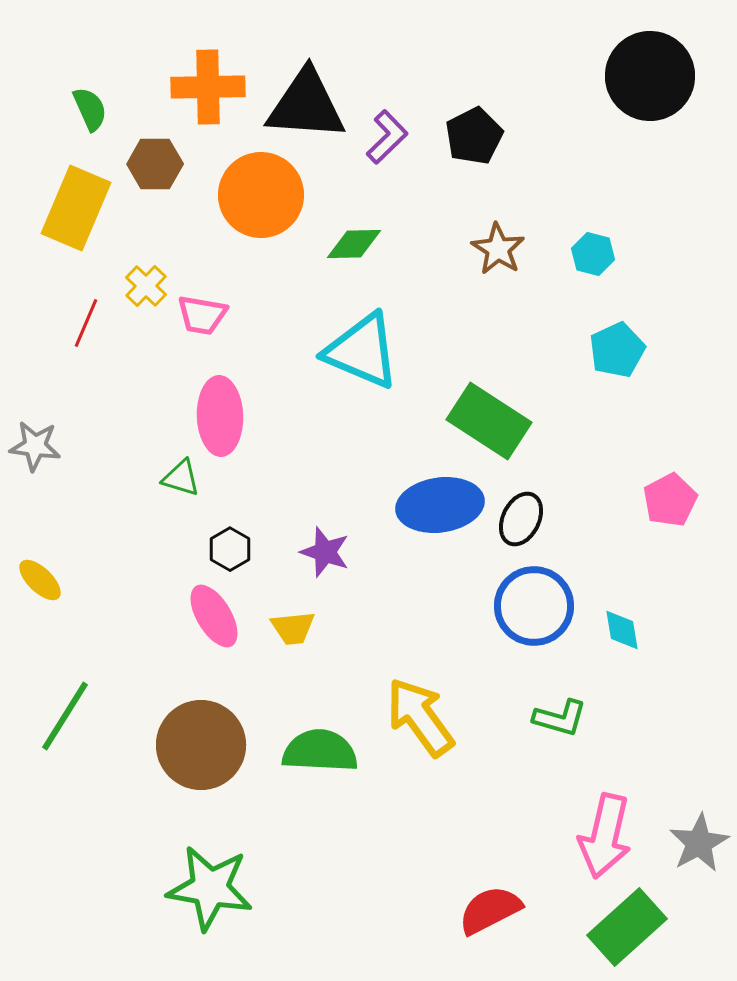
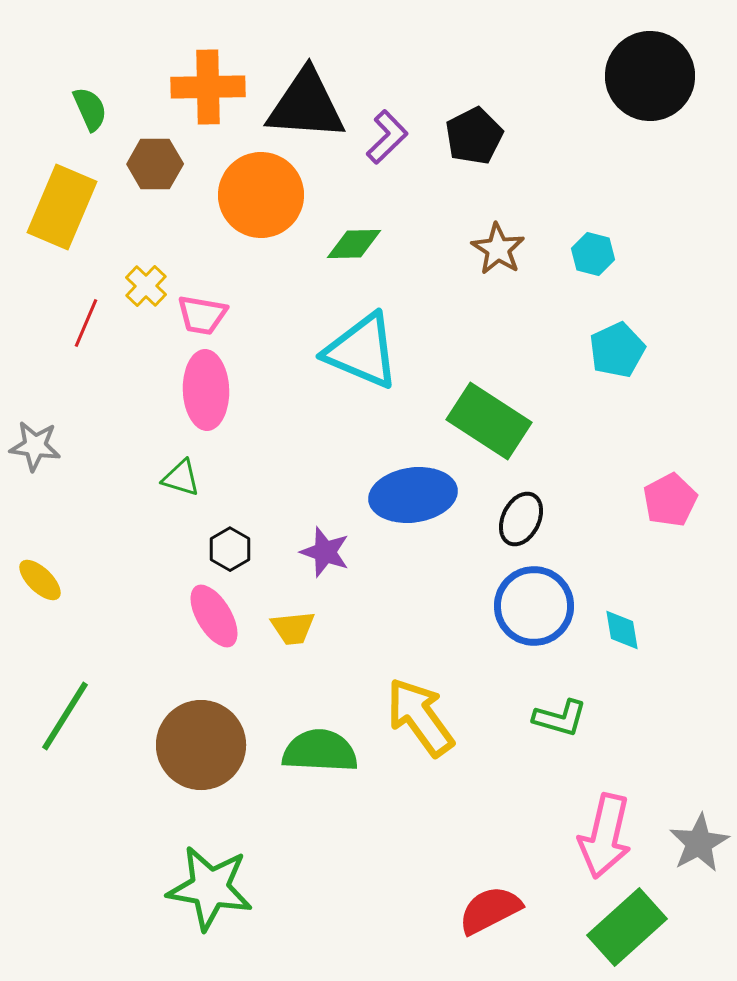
yellow rectangle at (76, 208): moved 14 px left, 1 px up
pink ellipse at (220, 416): moved 14 px left, 26 px up
blue ellipse at (440, 505): moved 27 px left, 10 px up
